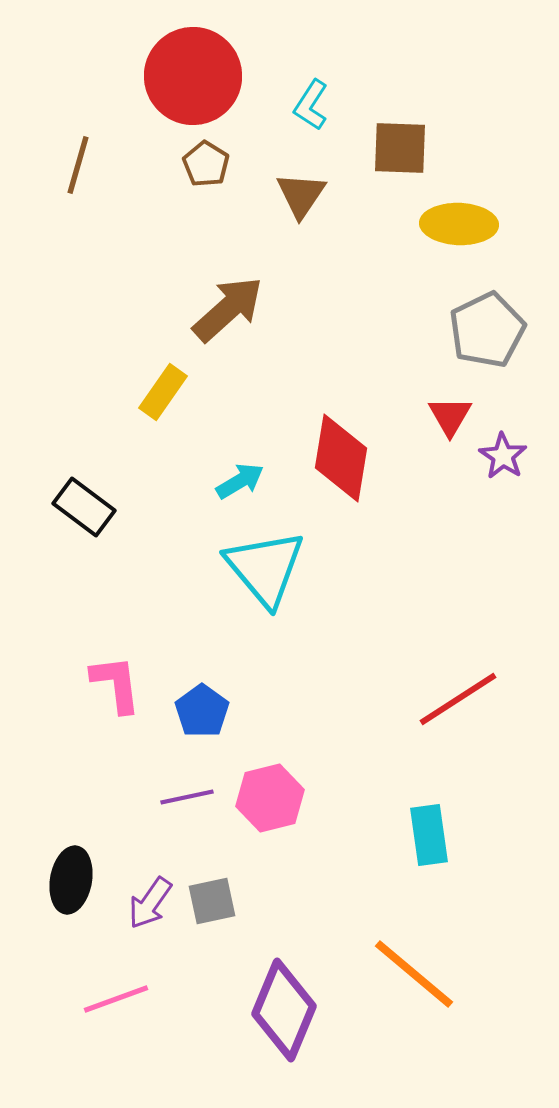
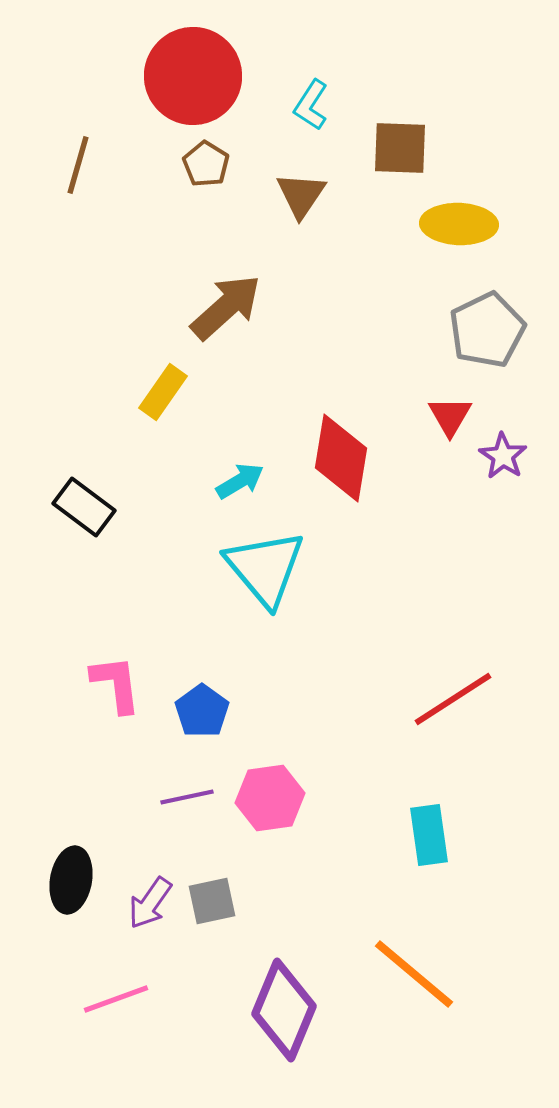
brown arrow: moved 2 px left, 2 px up
red line: moved 5 px left
pink hexagon: rotated 6 degrees clockwise
